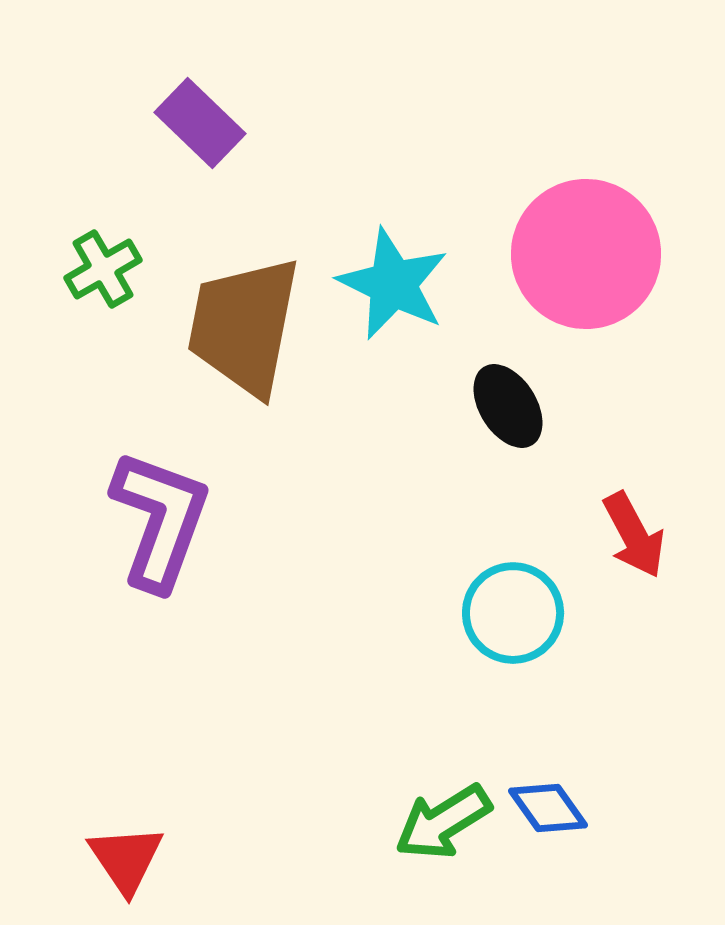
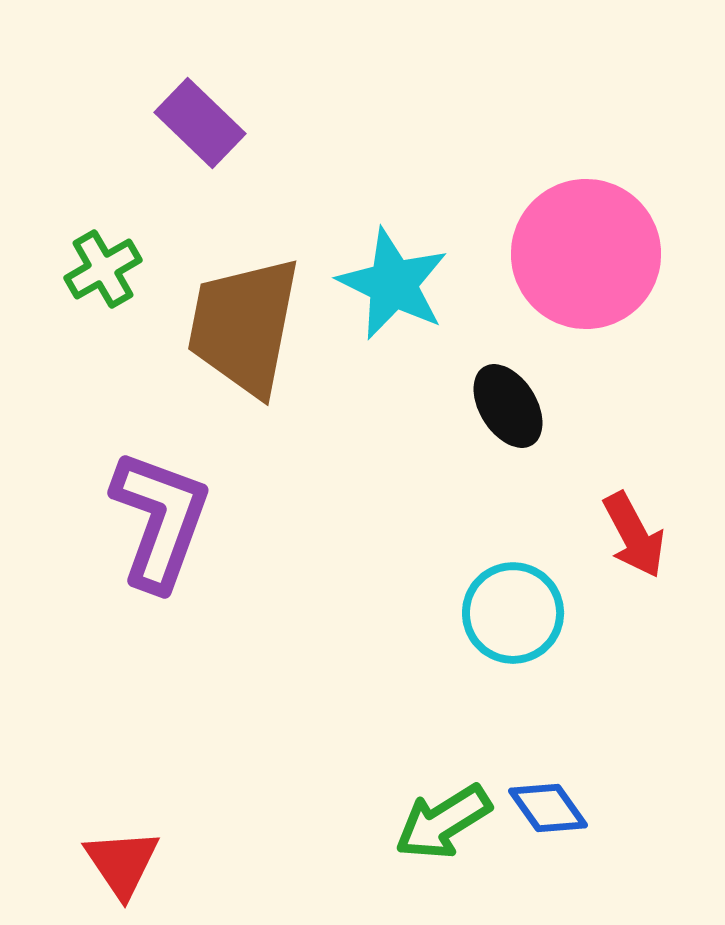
red triangle: moved 4 px left, 4 px down
